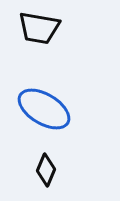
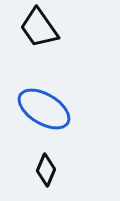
black trapezoid: rotated 45 degrees clockwise
